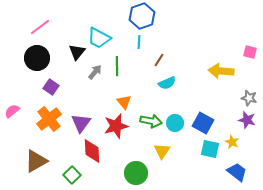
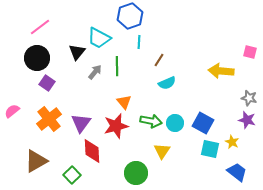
blue hexagon: moved 12 px left
purple square: moved 4 px left, 4 px up
